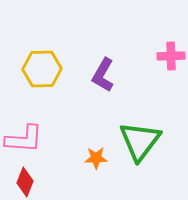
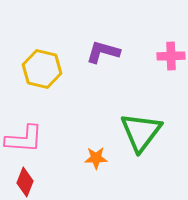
yellow hexagon: rotated 15 degrees clockwise
purple L-shape: moved 23 px up; rotated 76 degrees clockwise
green triangle: moved 1 px right, 9 px up
